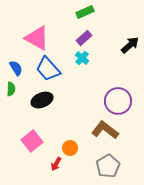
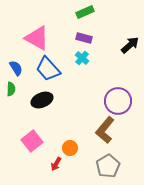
purple rectangle: rotated 56 degrees clockwise
brown L-shape: rotated 88 degrees counterclockwise
